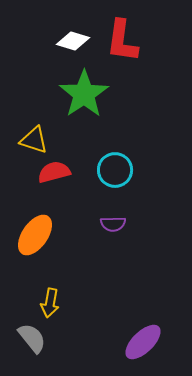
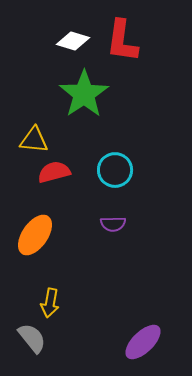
yellow triangle: rotated 12 degrees counterclockwise
